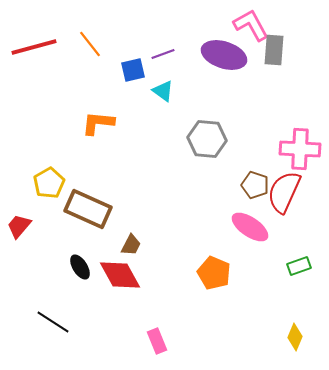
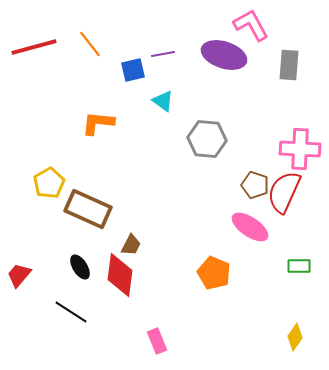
gray rectangle: moved 15 px right, 15 px down
purple line: rotated 10 degrees clockwise
cyan triangle: moved 10 px down
red trapezoid: moved 49 px down
green rectangle: rotated 20 degrees clockwise
red diamond: rotated 36 degrees clockwise
black line: moved 18 px right, 10 px up
yellow diamond: rotated 12 degrees clockwise
